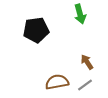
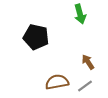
black pentagon: moved 7 px down; rotated 20 degrees clockwise
brown arrow: moved 1 px right
gray line: moved 1 px down
